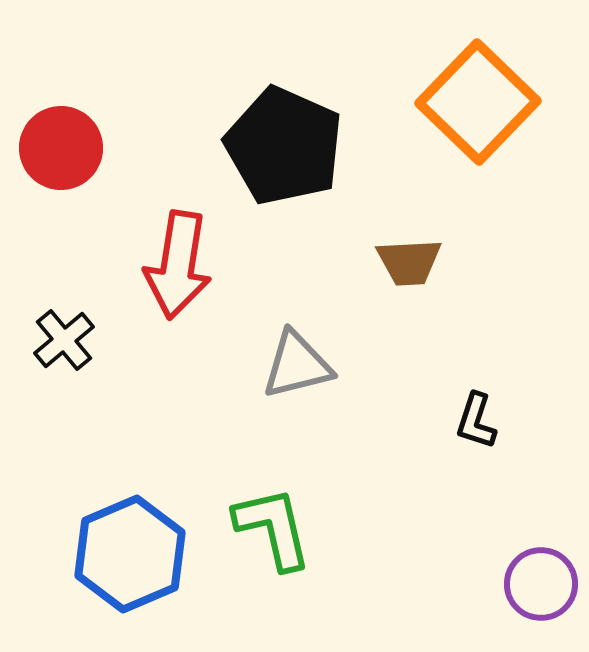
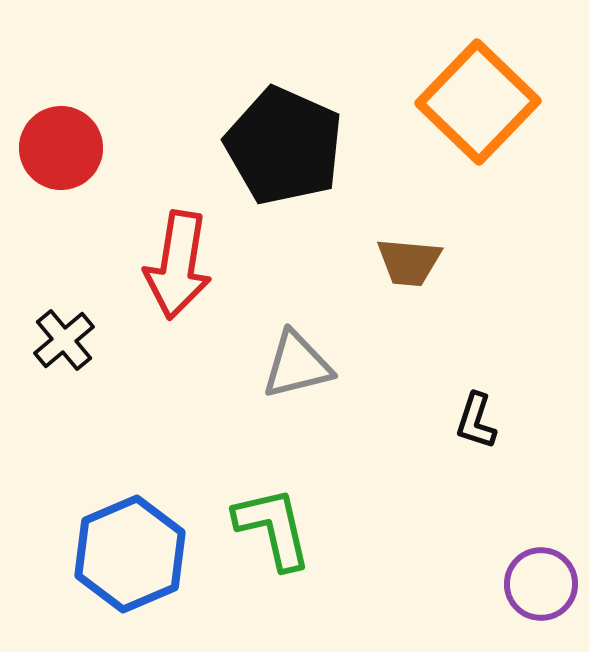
brown trapezoid: rotated 8 degrees clockwise
